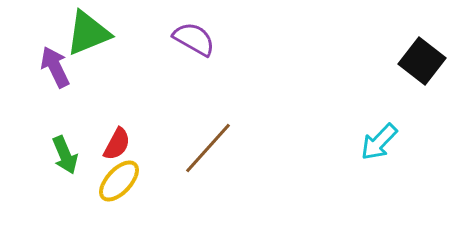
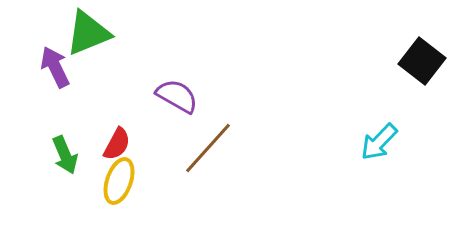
purple semicircle: moved 17 px left, 57 px down
yellow ellipse: rotated 24 degrees counterclockwise
